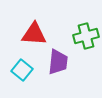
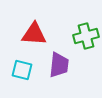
purple trapezoid: moved 1 px right, 3 px down
cyan square: rotated 25 degrees counterclockwise
